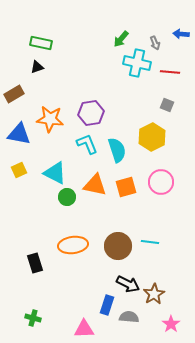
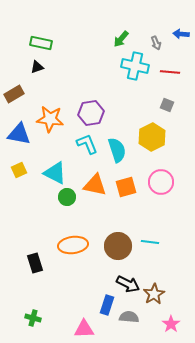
gray arrow: moved 1 px right
cyan cross: moved 2 px left, 3 px down
